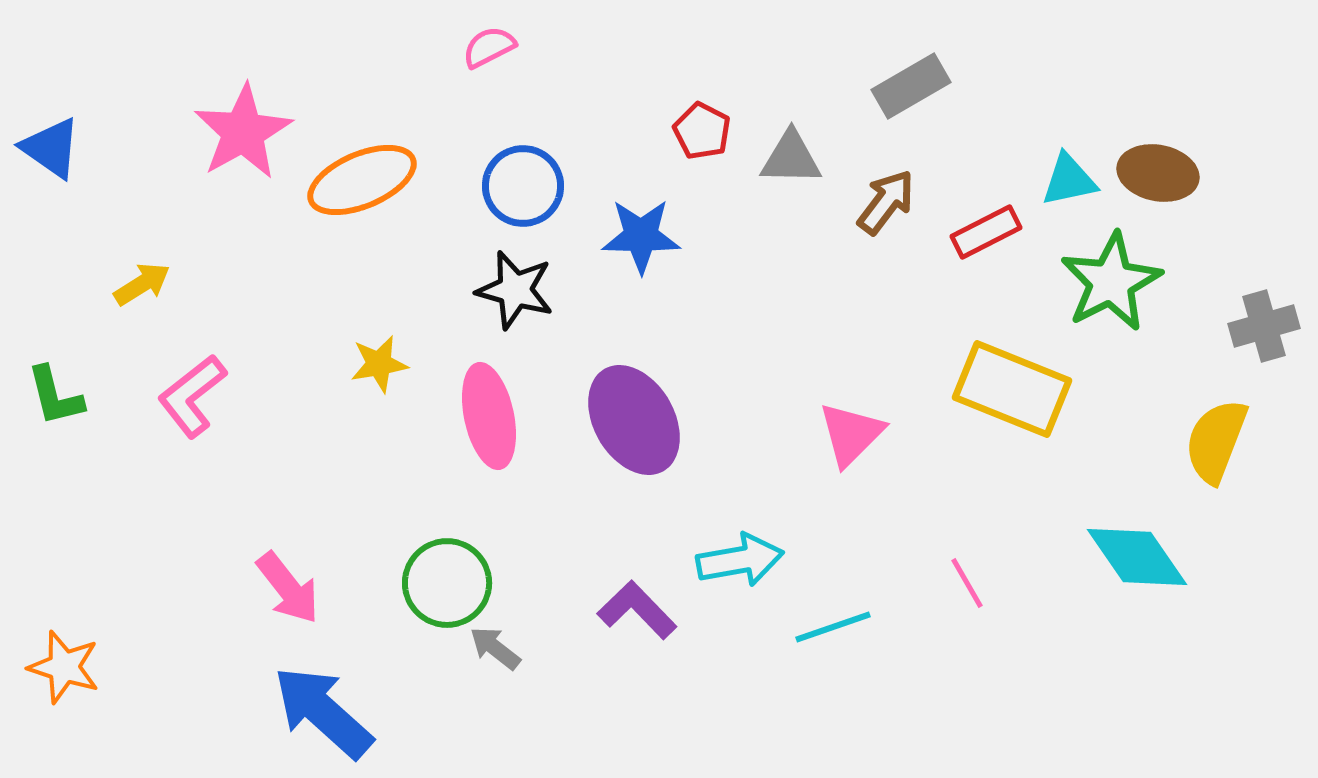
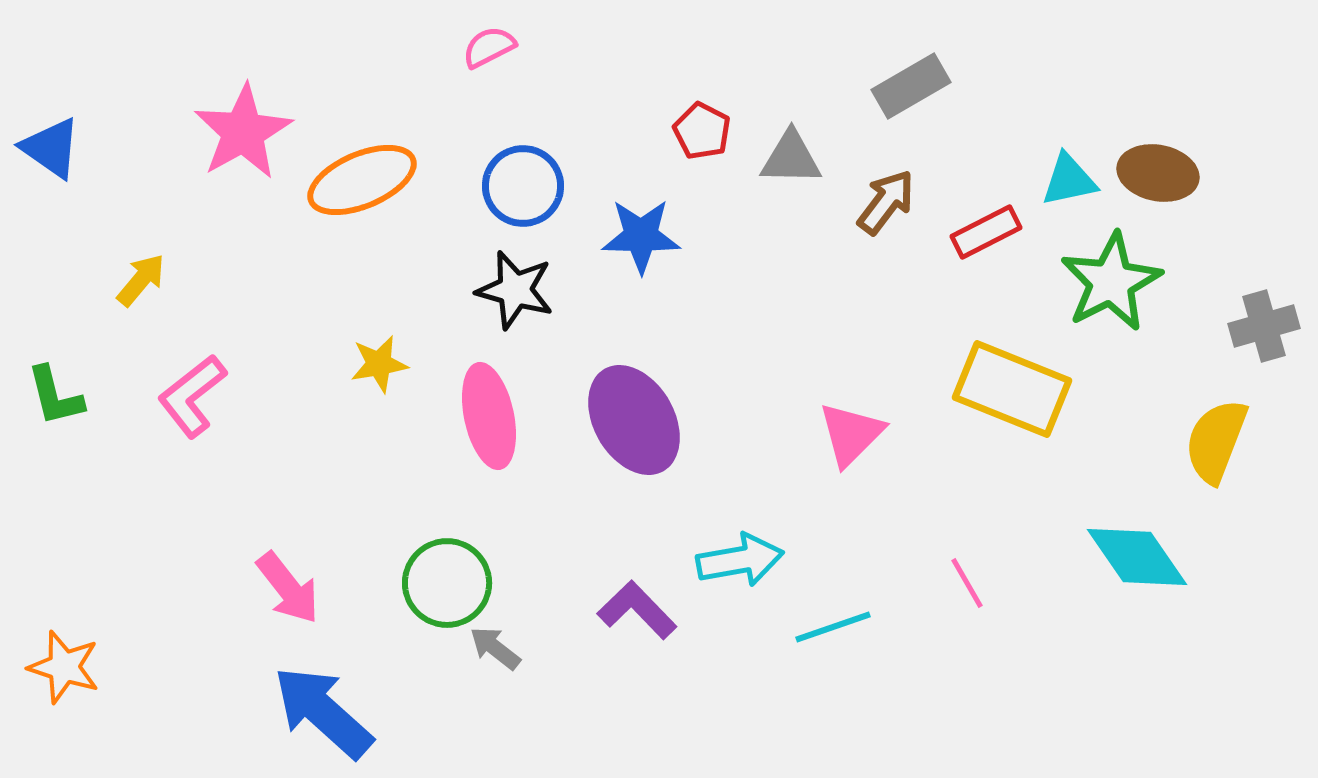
yellow arrow: moved 1 px left, 4 px up; rotated 18 degrees counterclockwise
